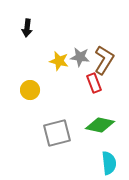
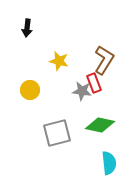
gray star: moved 2 px right, 34 px down
